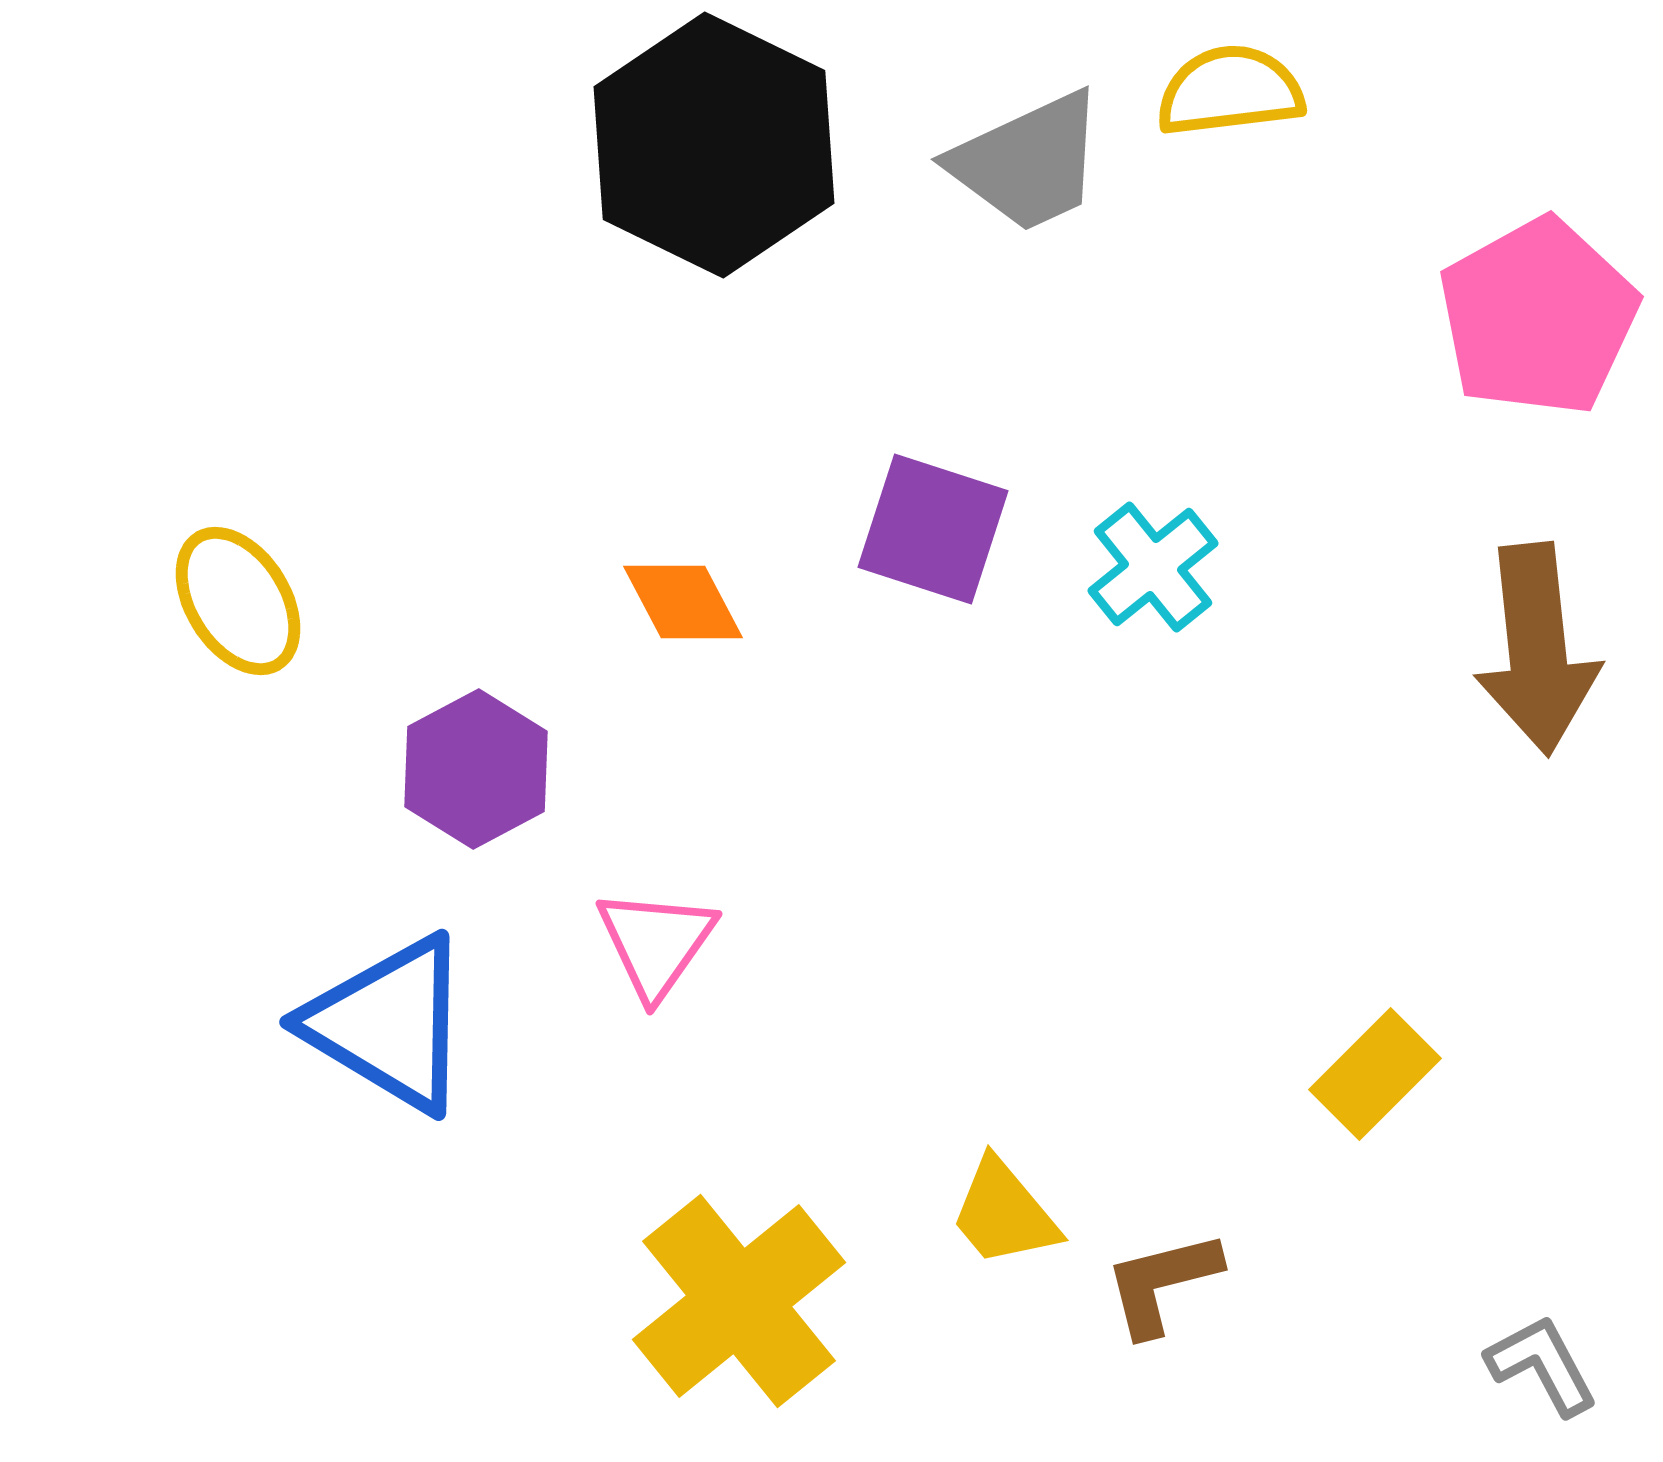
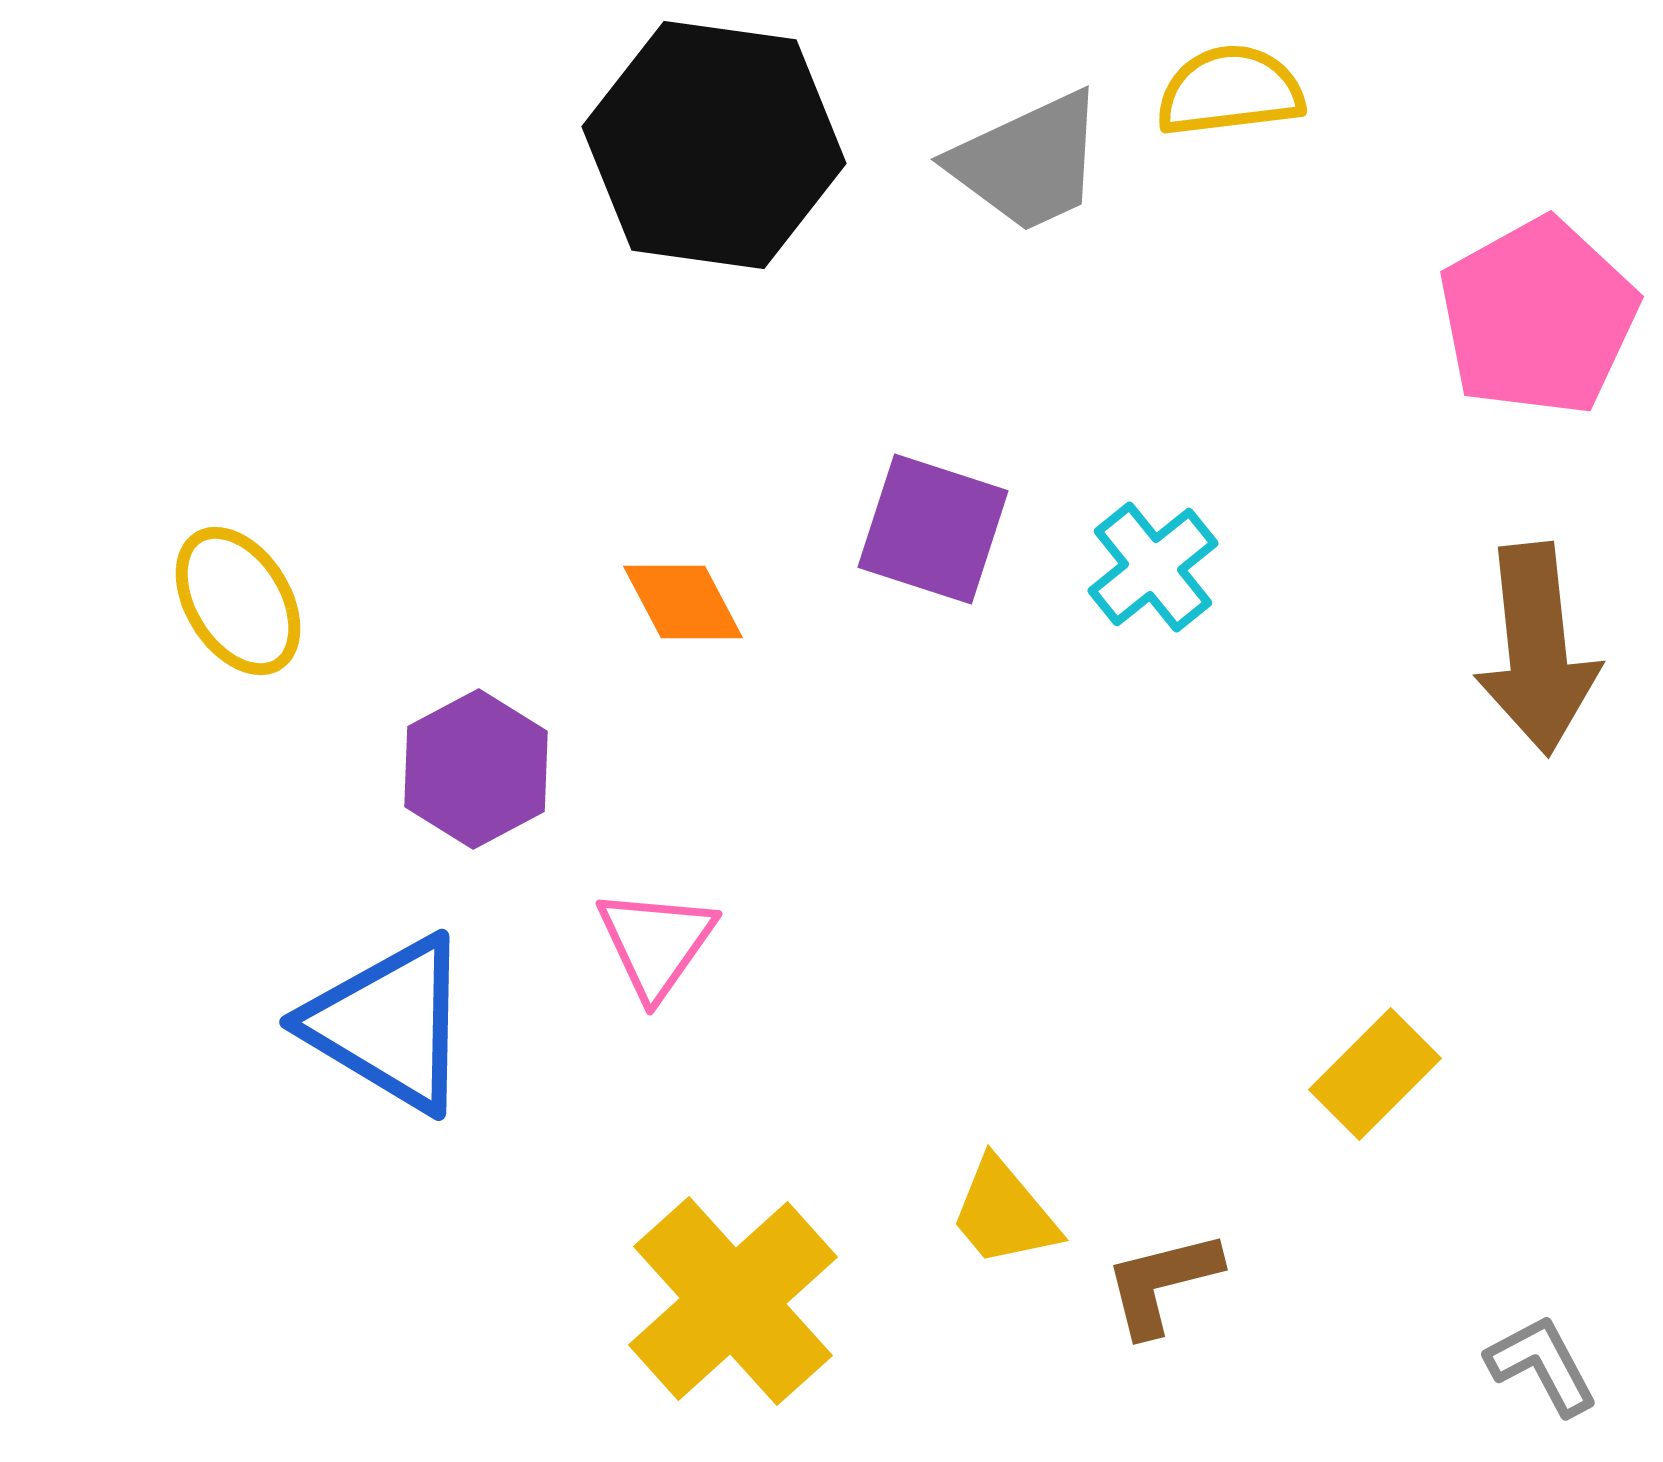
black hexagon: rotated 18 degrees counterclockwise
yellow cross: moved 6 px left; rotated 3 degrees counterclockwise
